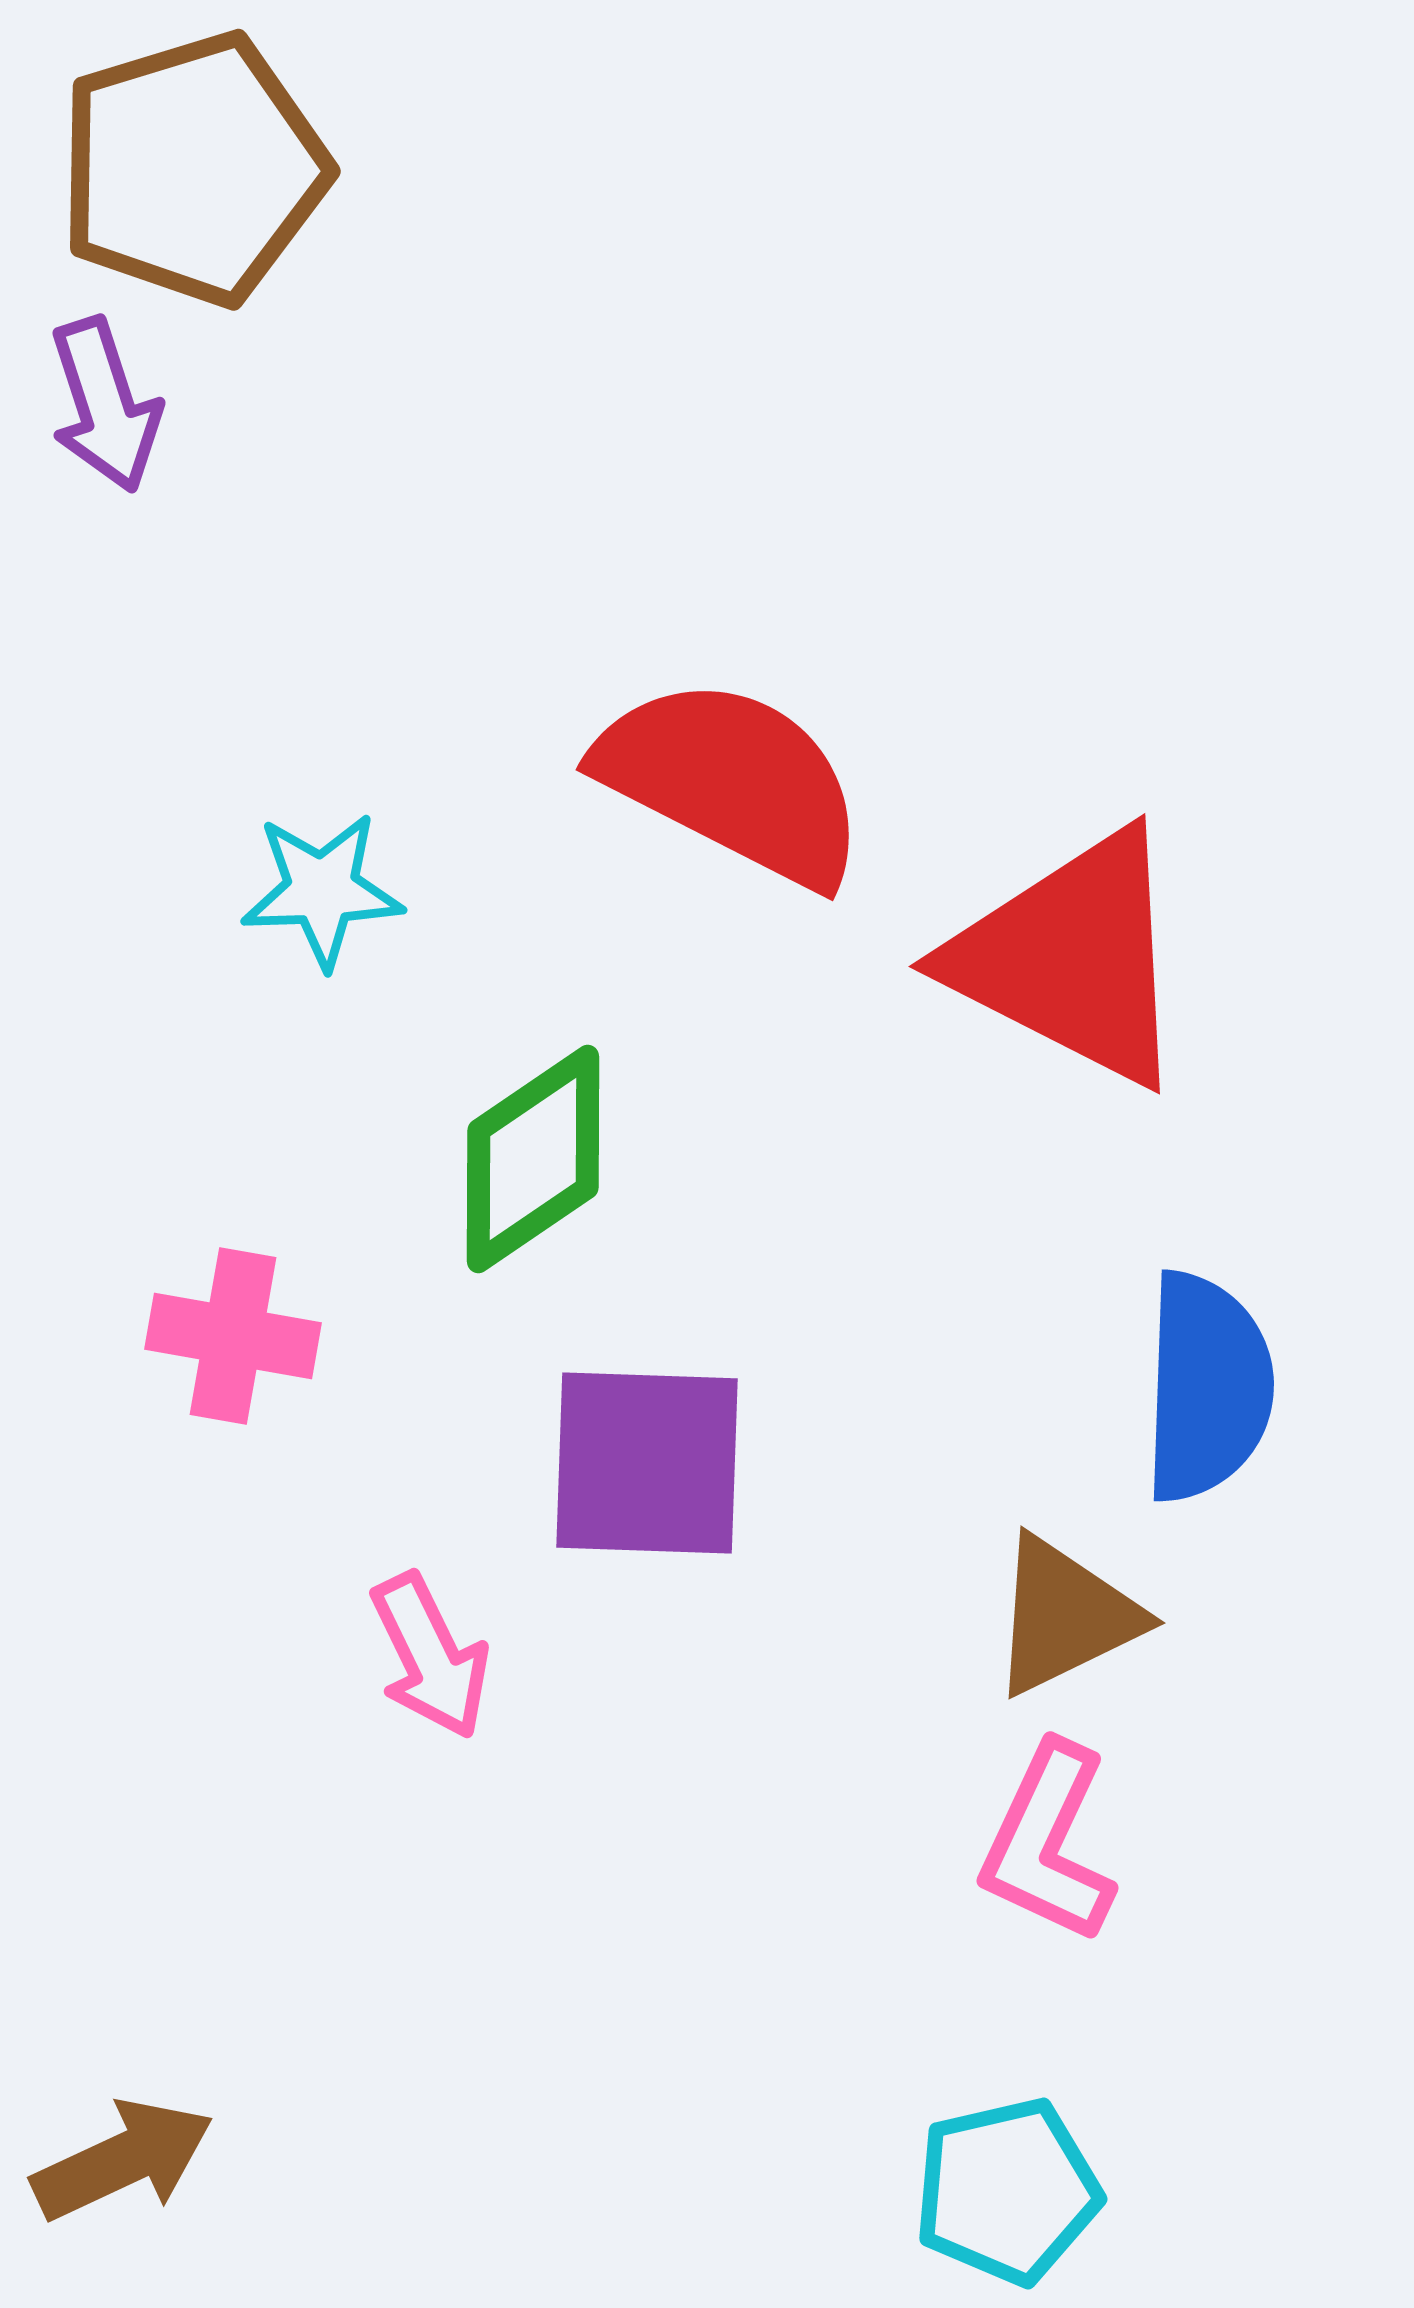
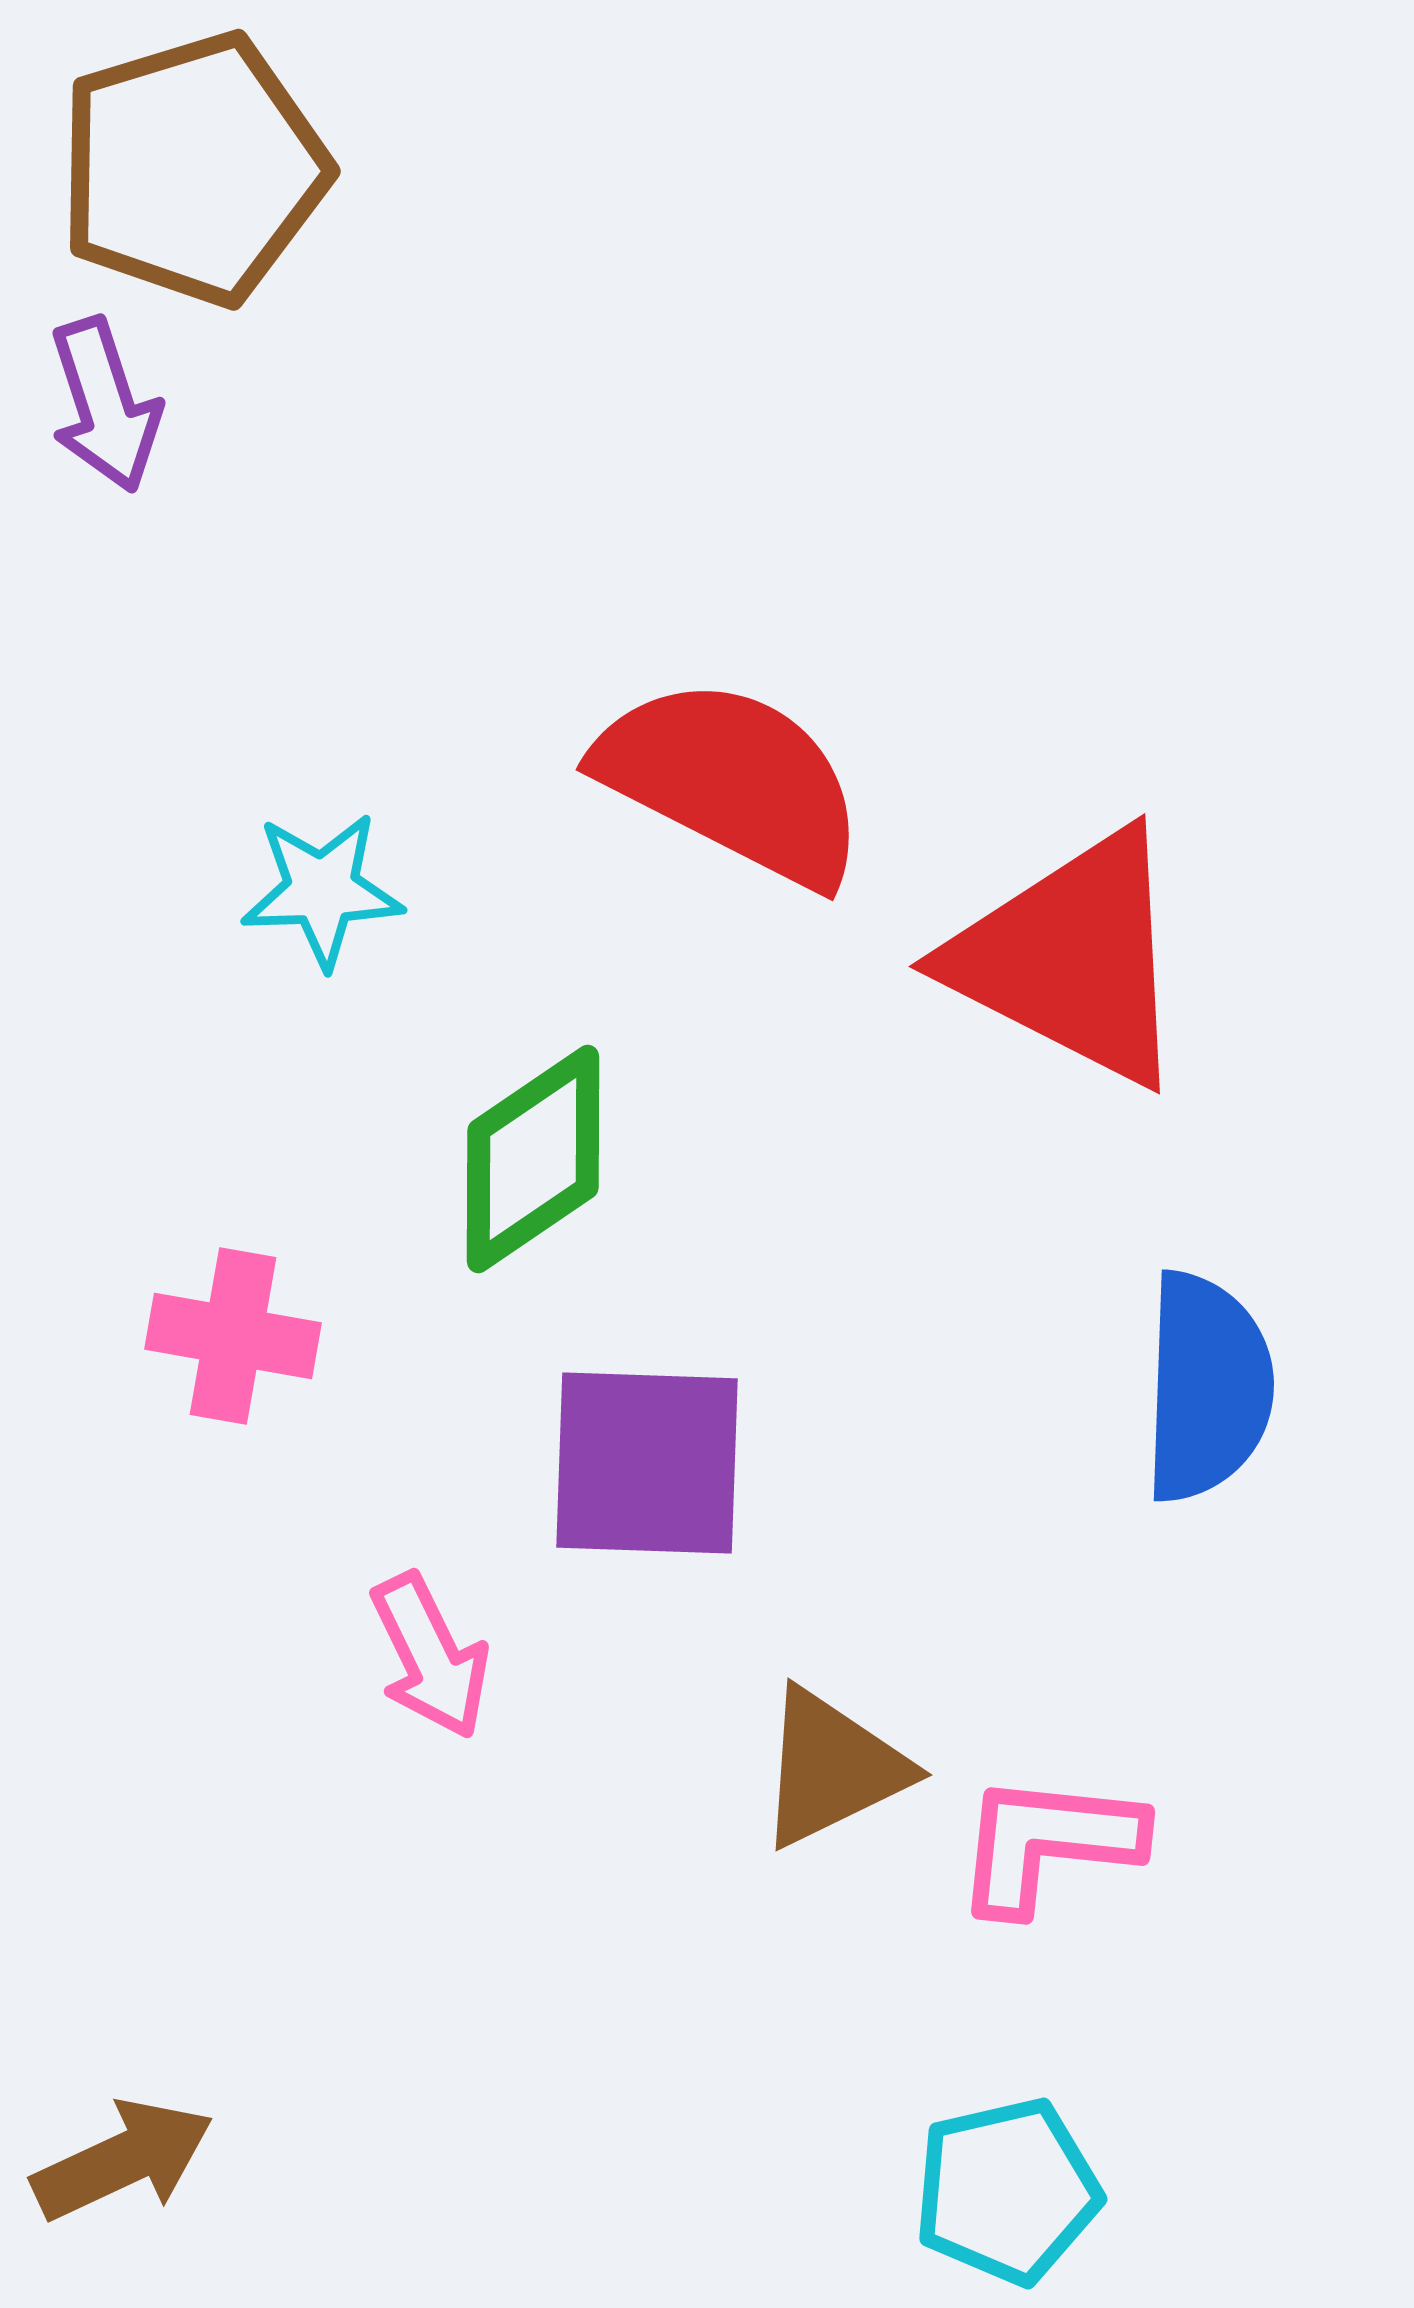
brown triangle: moved 233 px left, 152 px down
pink L-shape: rotated 71 degrees clockwise
